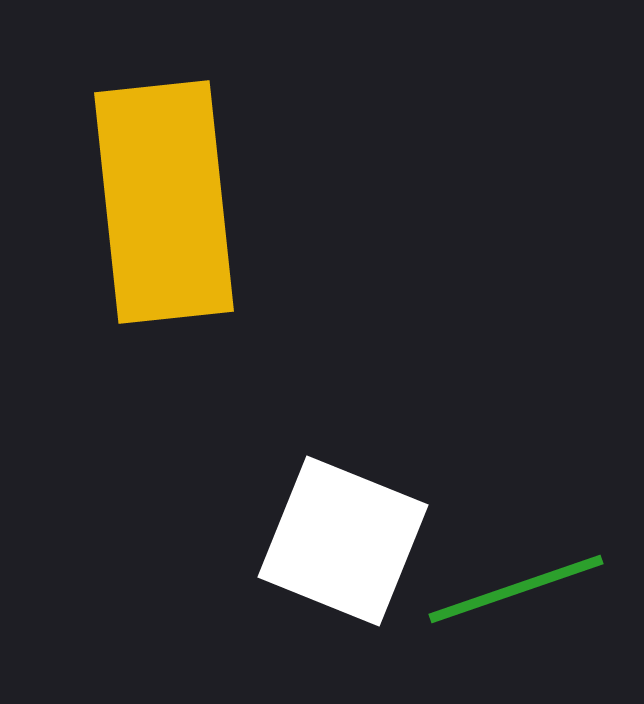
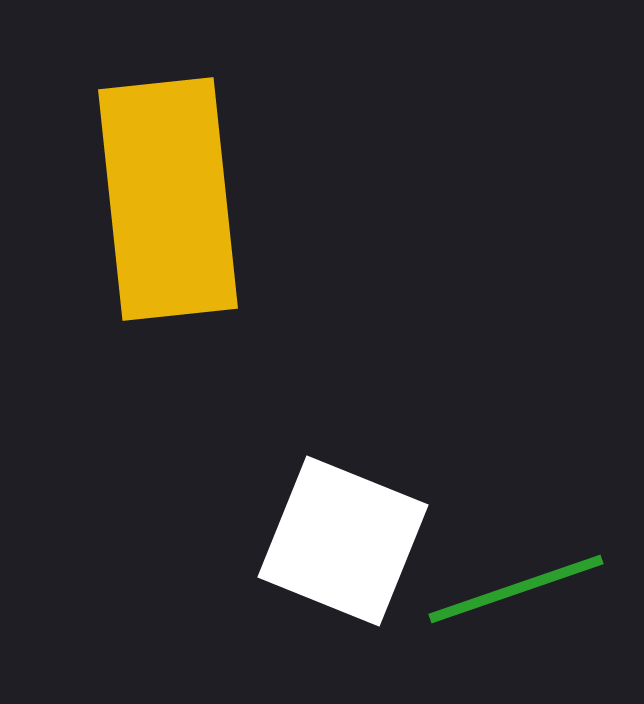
yellow rectangle: moved 4 px right, 3 px up
